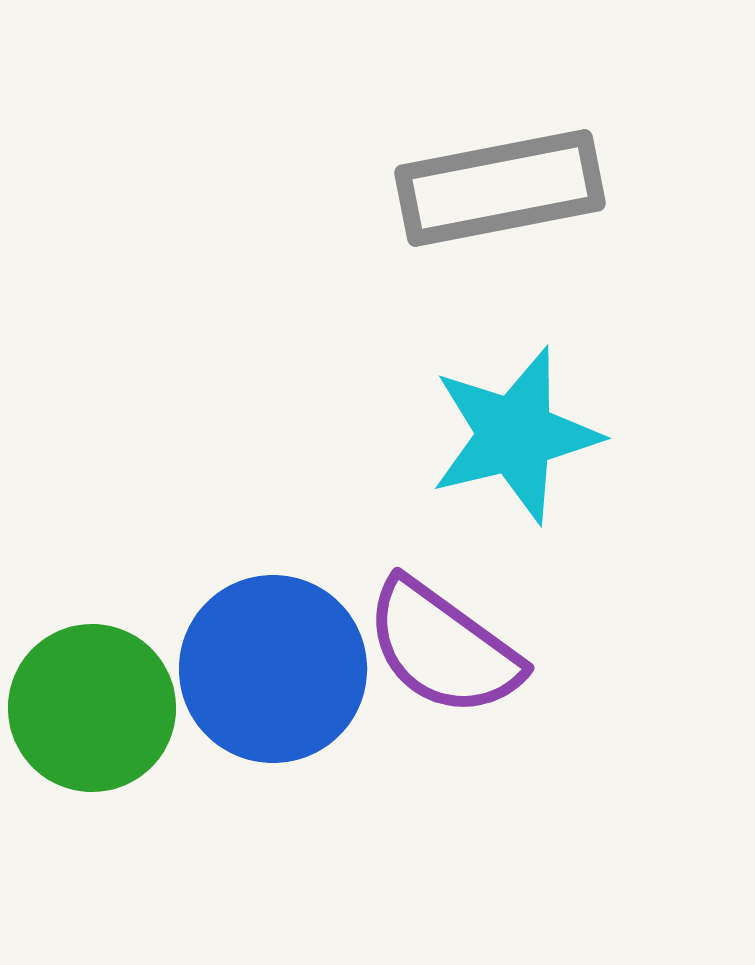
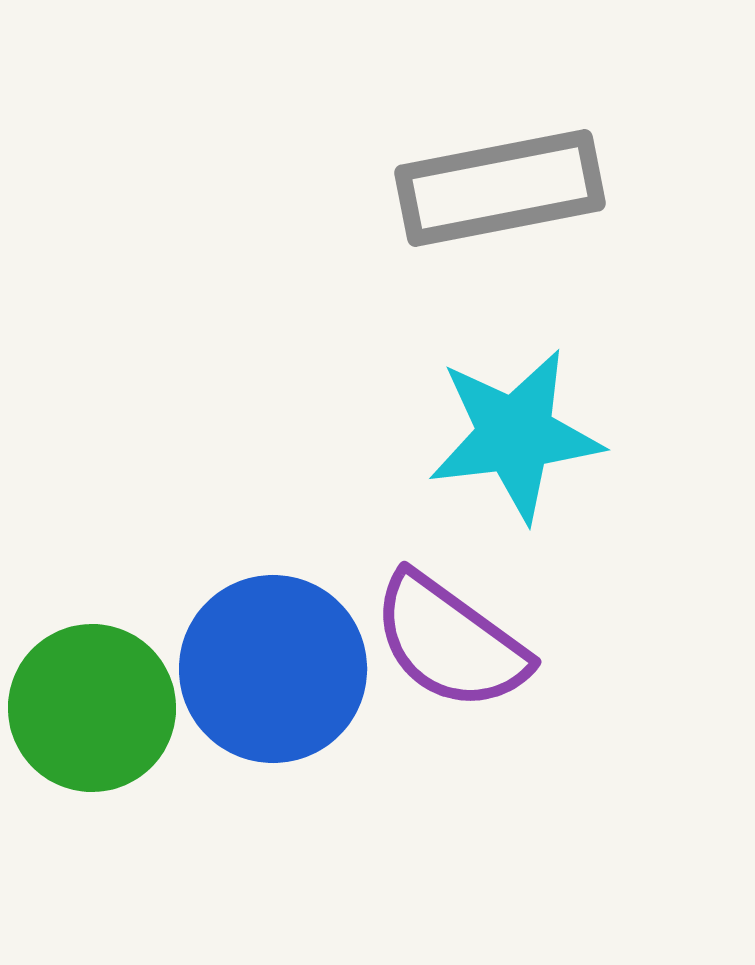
cyan star: rotated 7 degrees clockwise
purple semicircle: moved 7 px right, 6 px up
